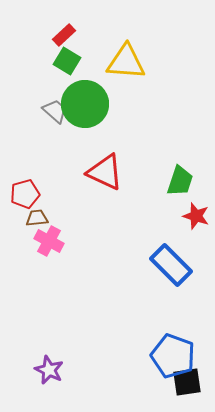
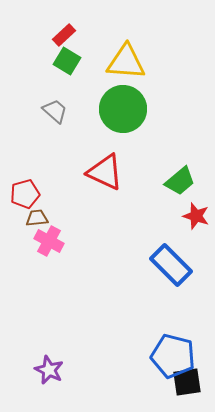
green circle: moved 38 px right, 5 px down
green trapezoid: rotated 32 degrees clockwise
blue pentagon: rotated 6 degrees counterclockwise
